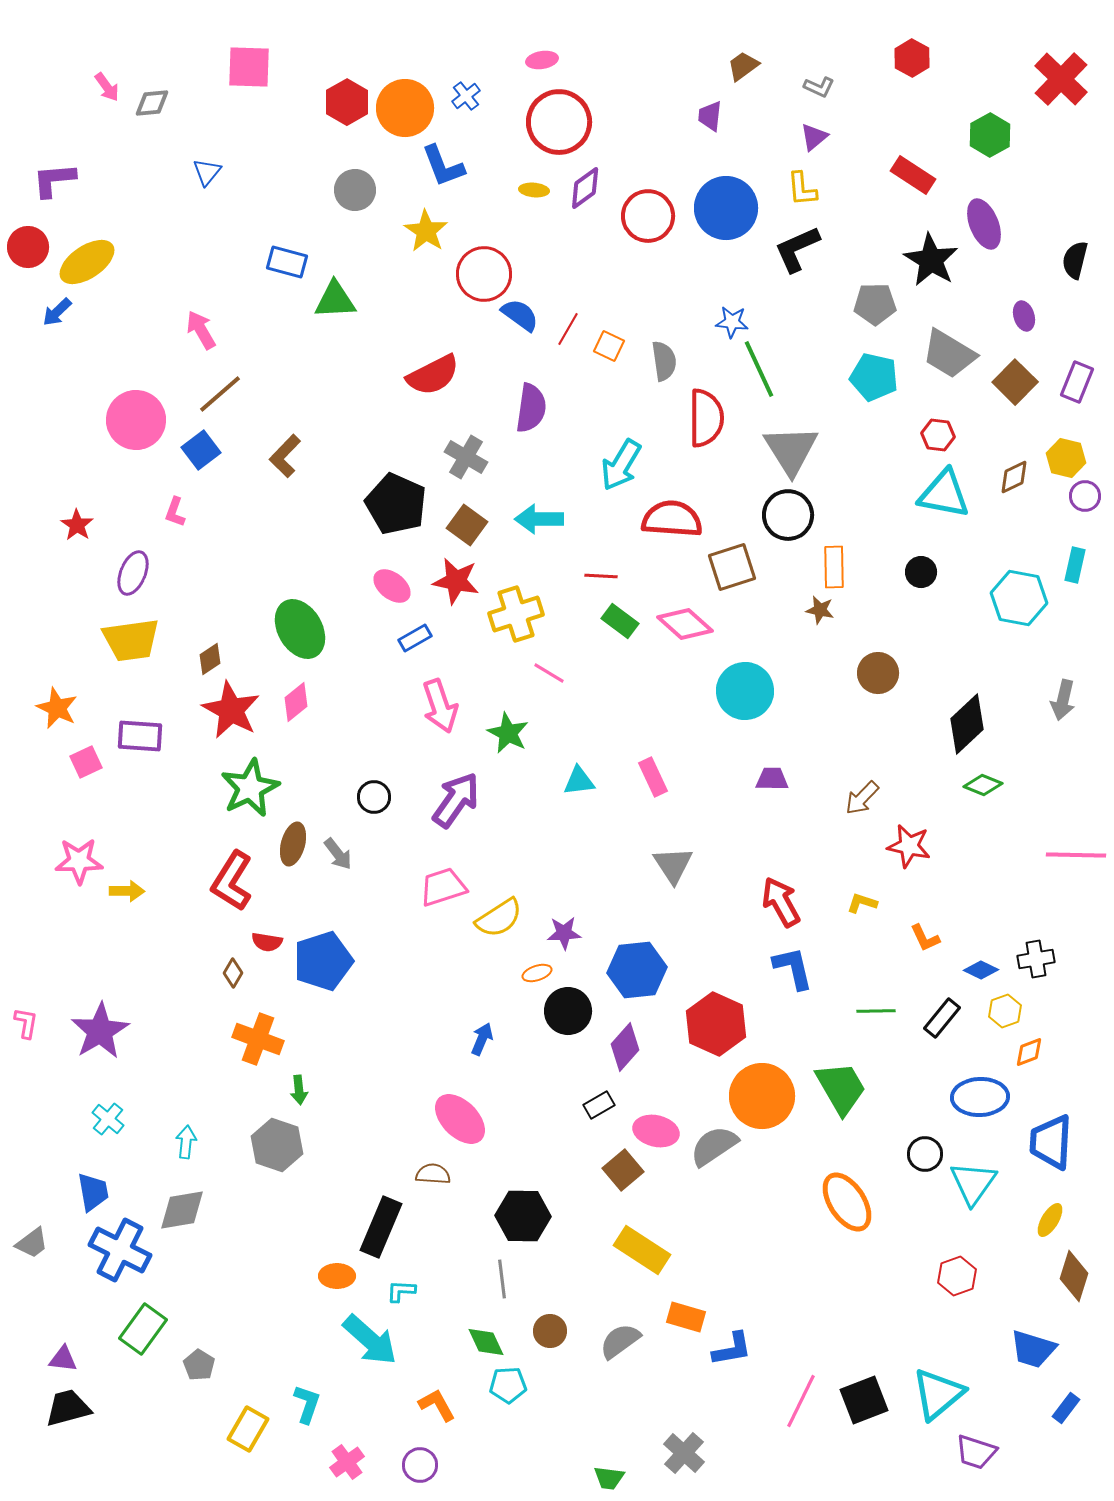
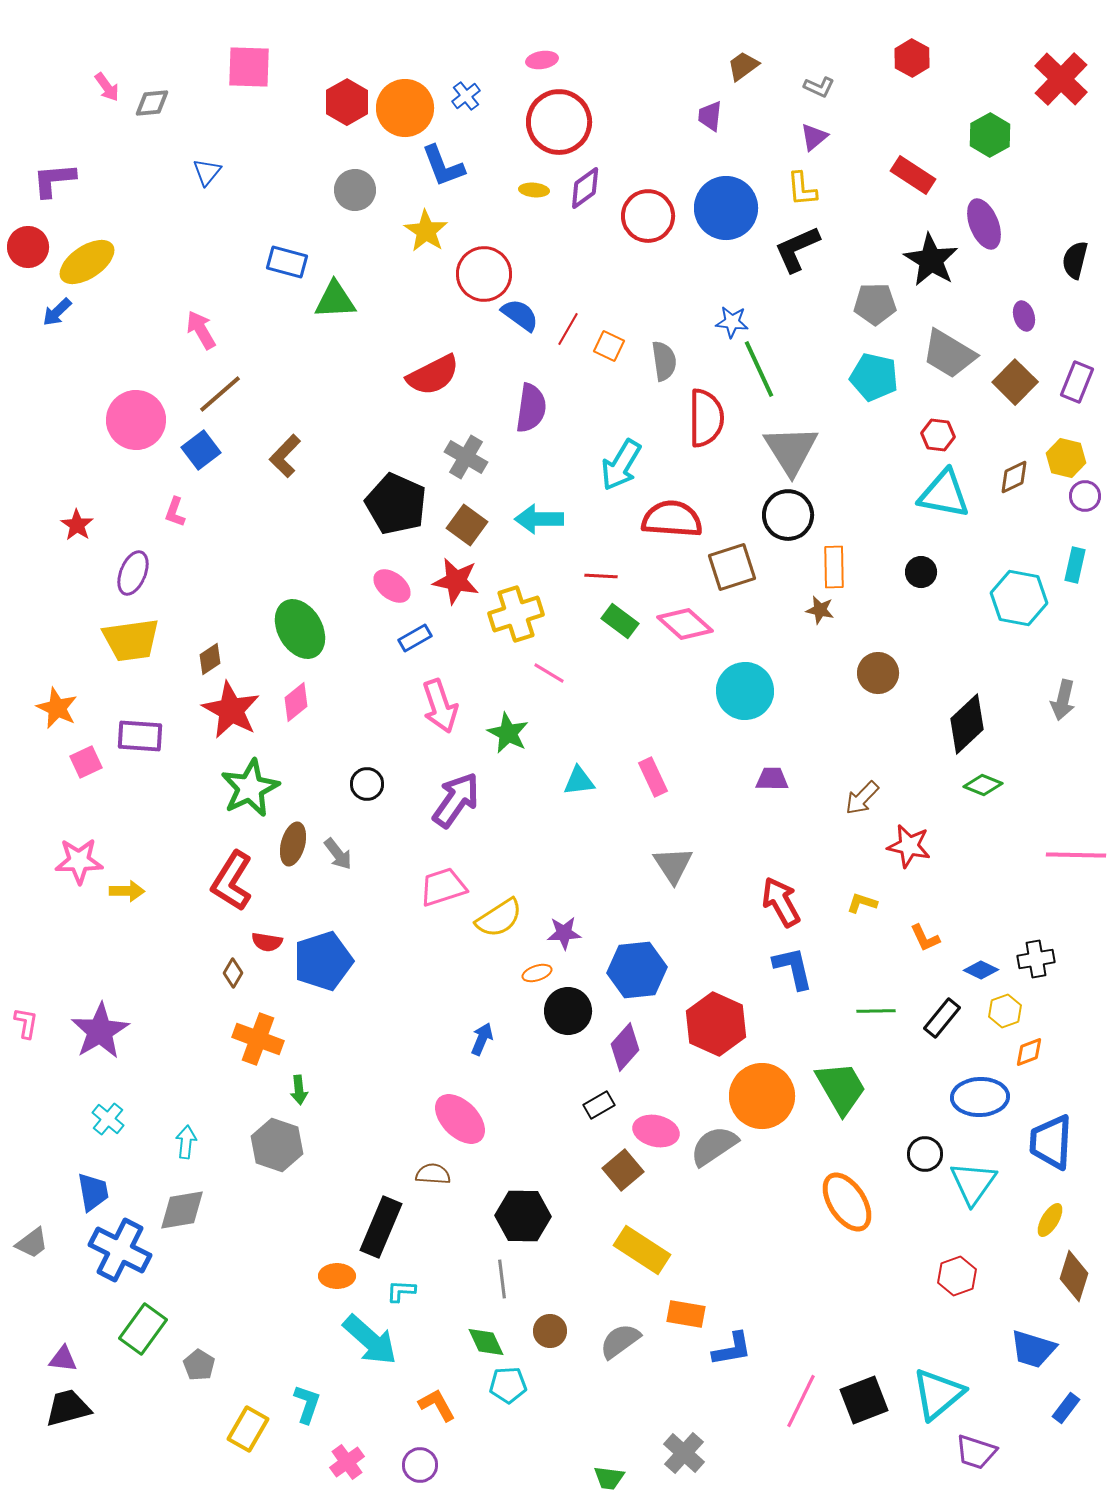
black circle at (374, 797): moved 7 px left, 13 px up
orange rectangle at (686, 1317): moved 3 px up; rotated 6 degrees counterclockwise
